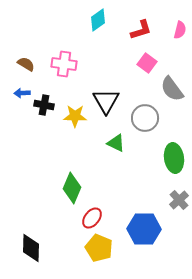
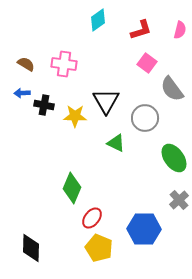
green ellipse: rotated 28 degrees counterclockwise
